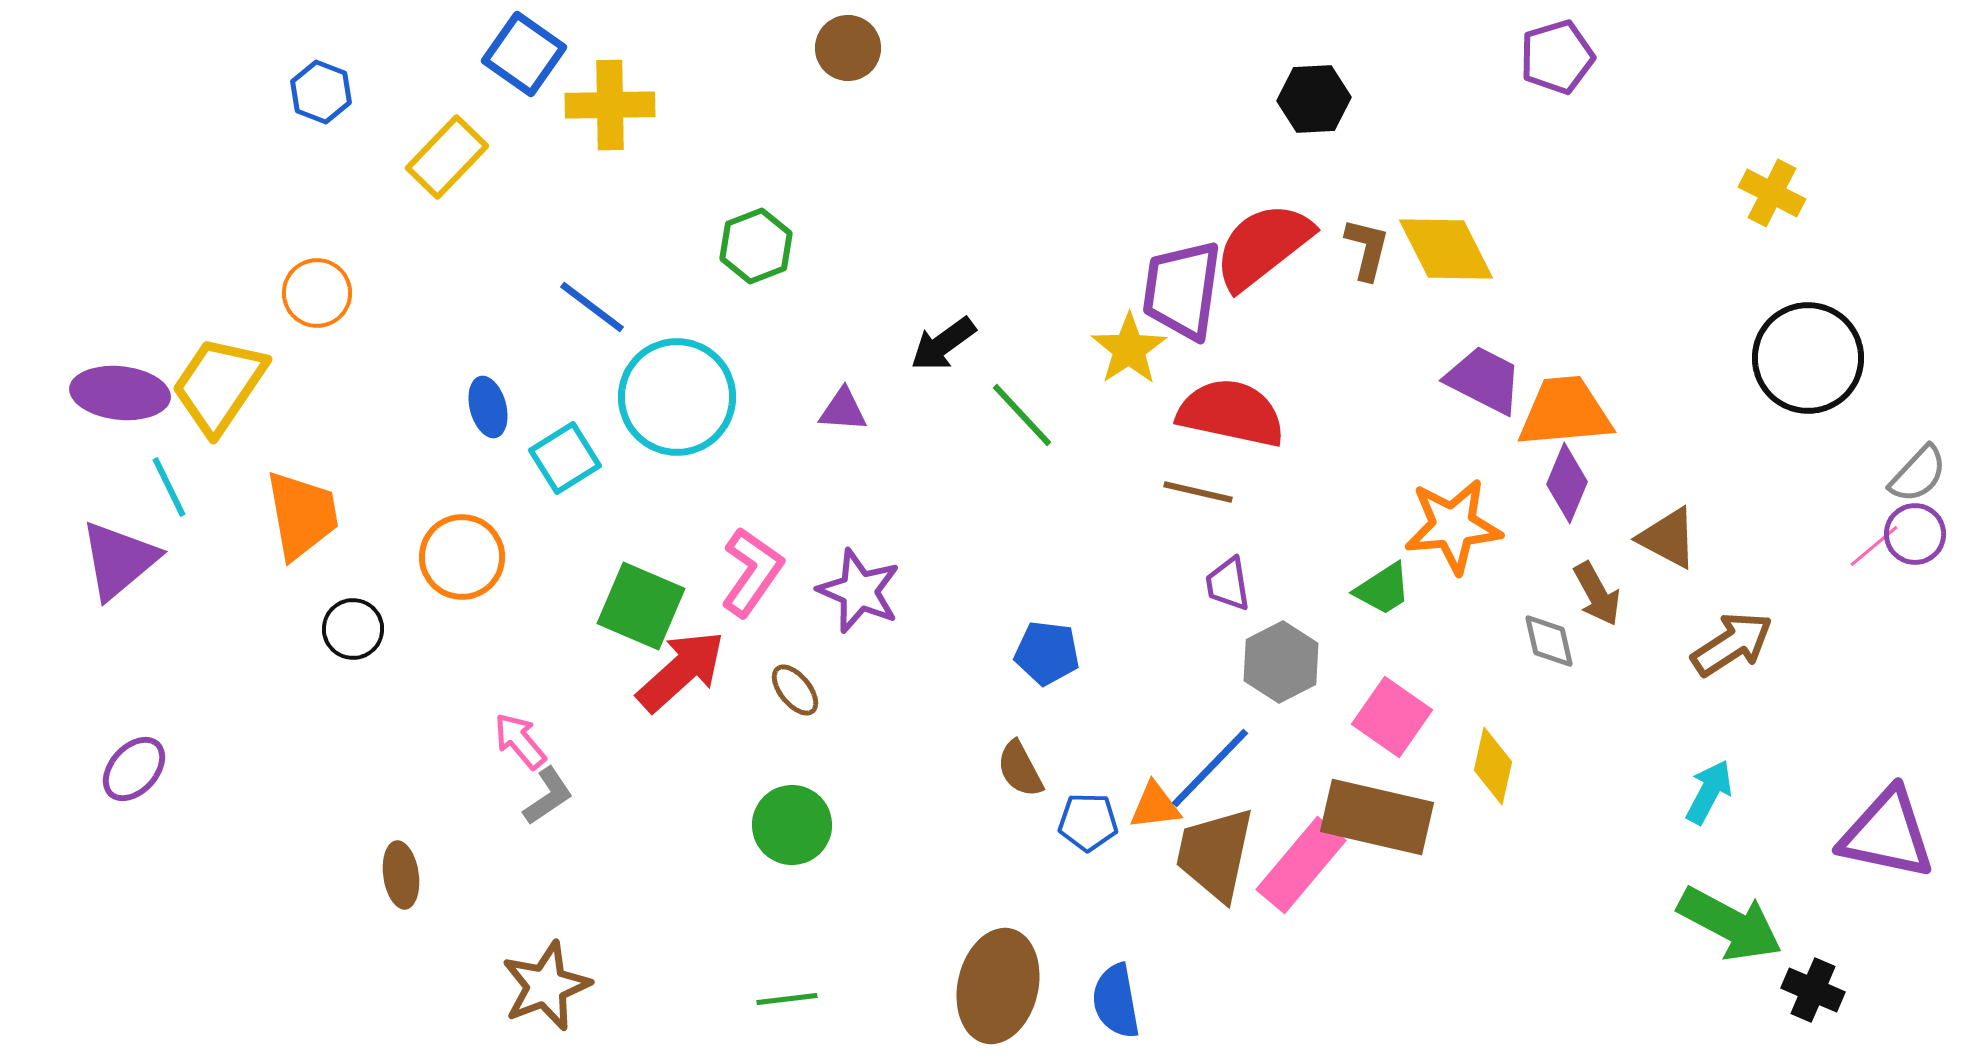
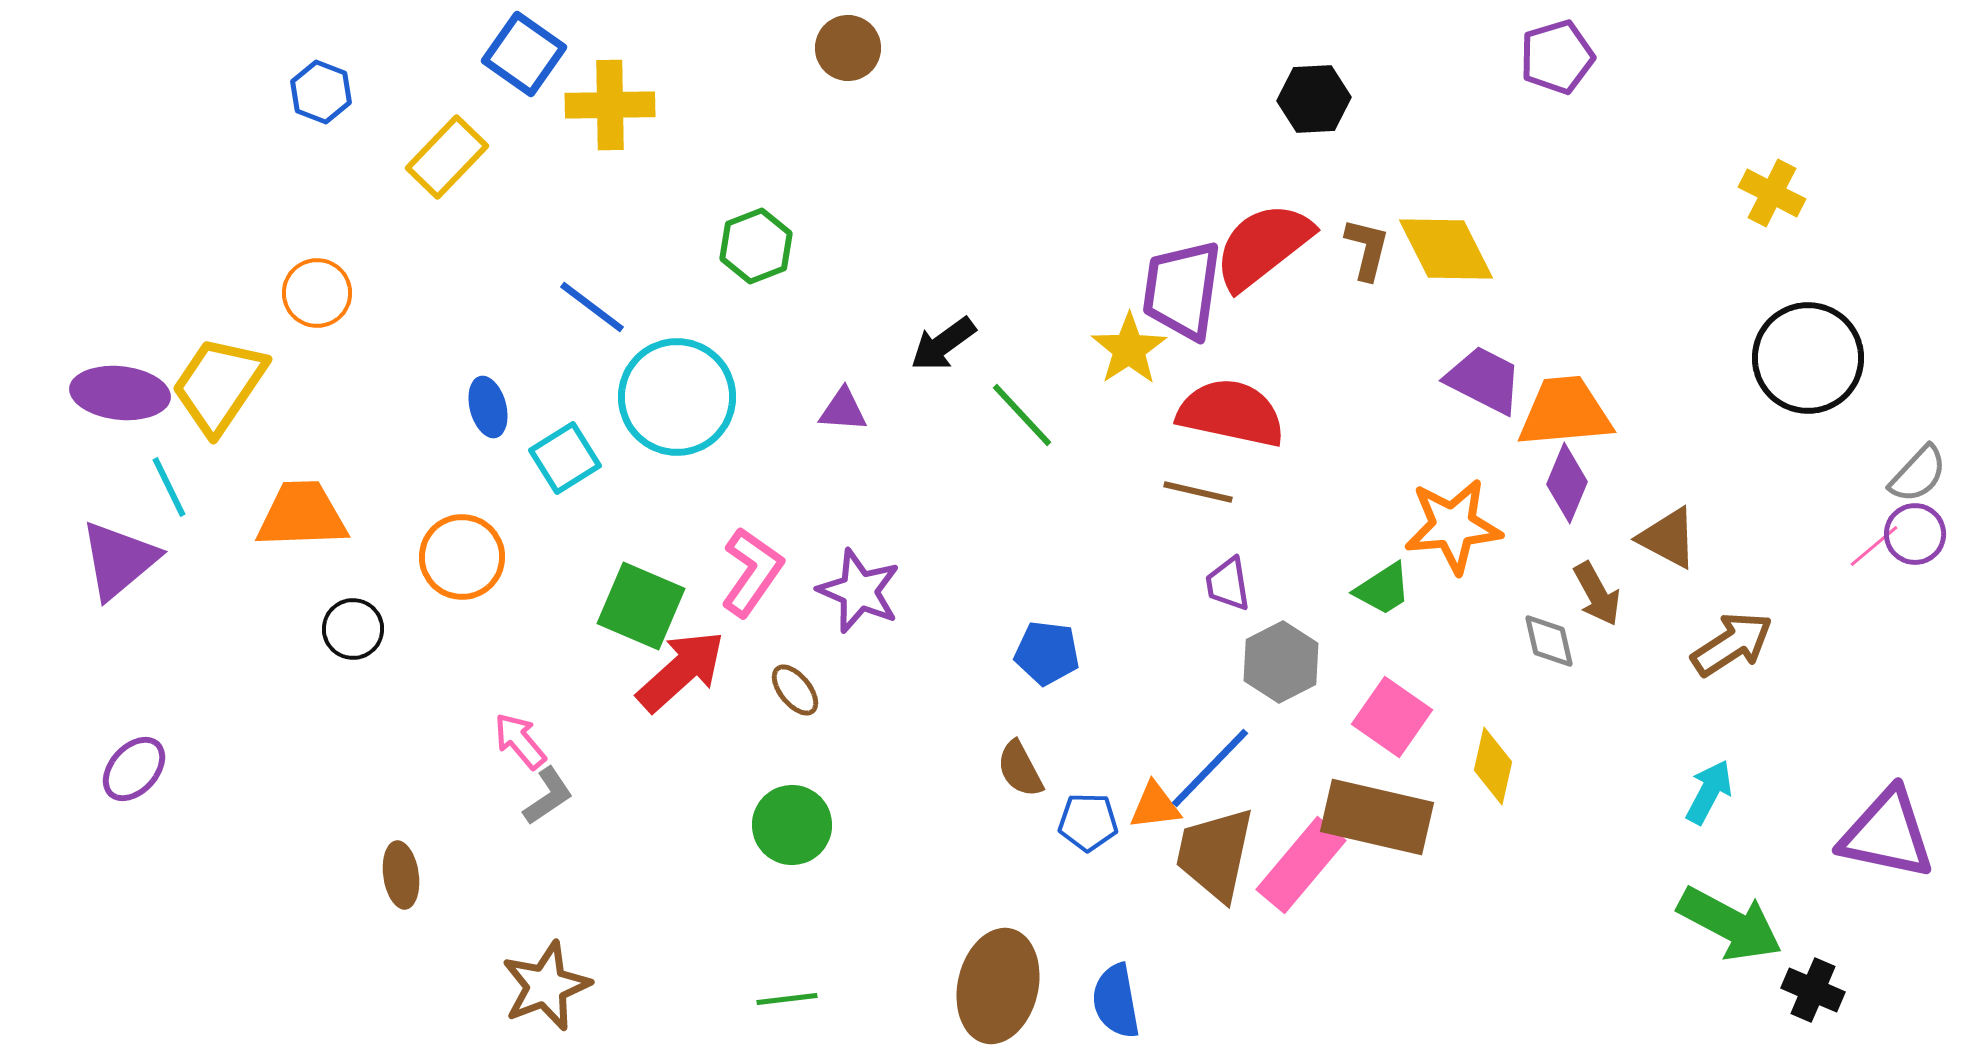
orange trapezoid at (302, 515): rotated 82 degrees counterclockwise
